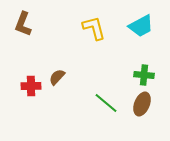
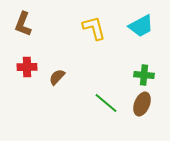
red cross: moved 4 px left, 19 px up
